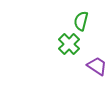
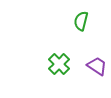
green cross: moved 10 px left, 20 px down
